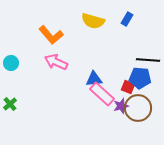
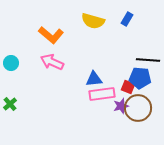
orange L-shape: rotated 10 degrees counterclockwise
pink arrow: moved 4 px left
pink rectangle: rotated 50 degrees counterclockwise
